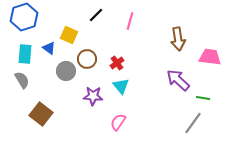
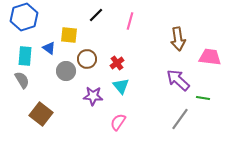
yellow square: rotated 18 degrees counterclockwise
cyan rectangle: moved 2 px down
gray line: moved 13 px left, 4 px up
